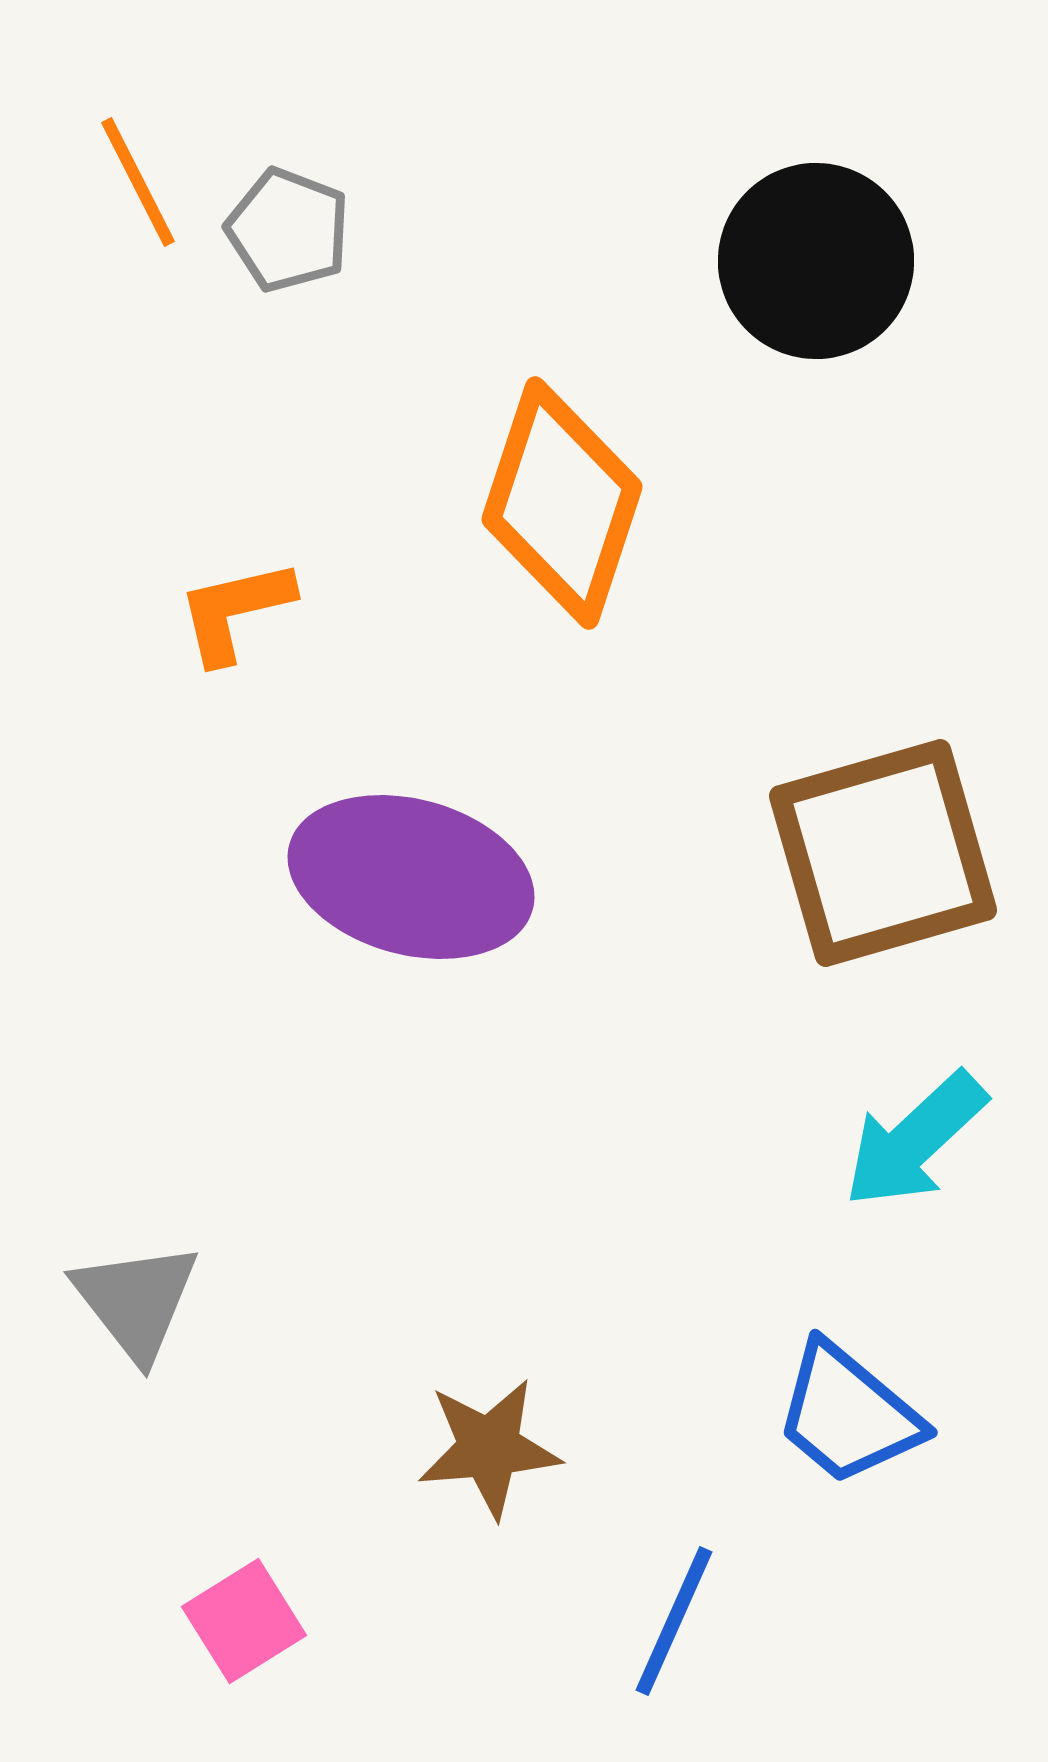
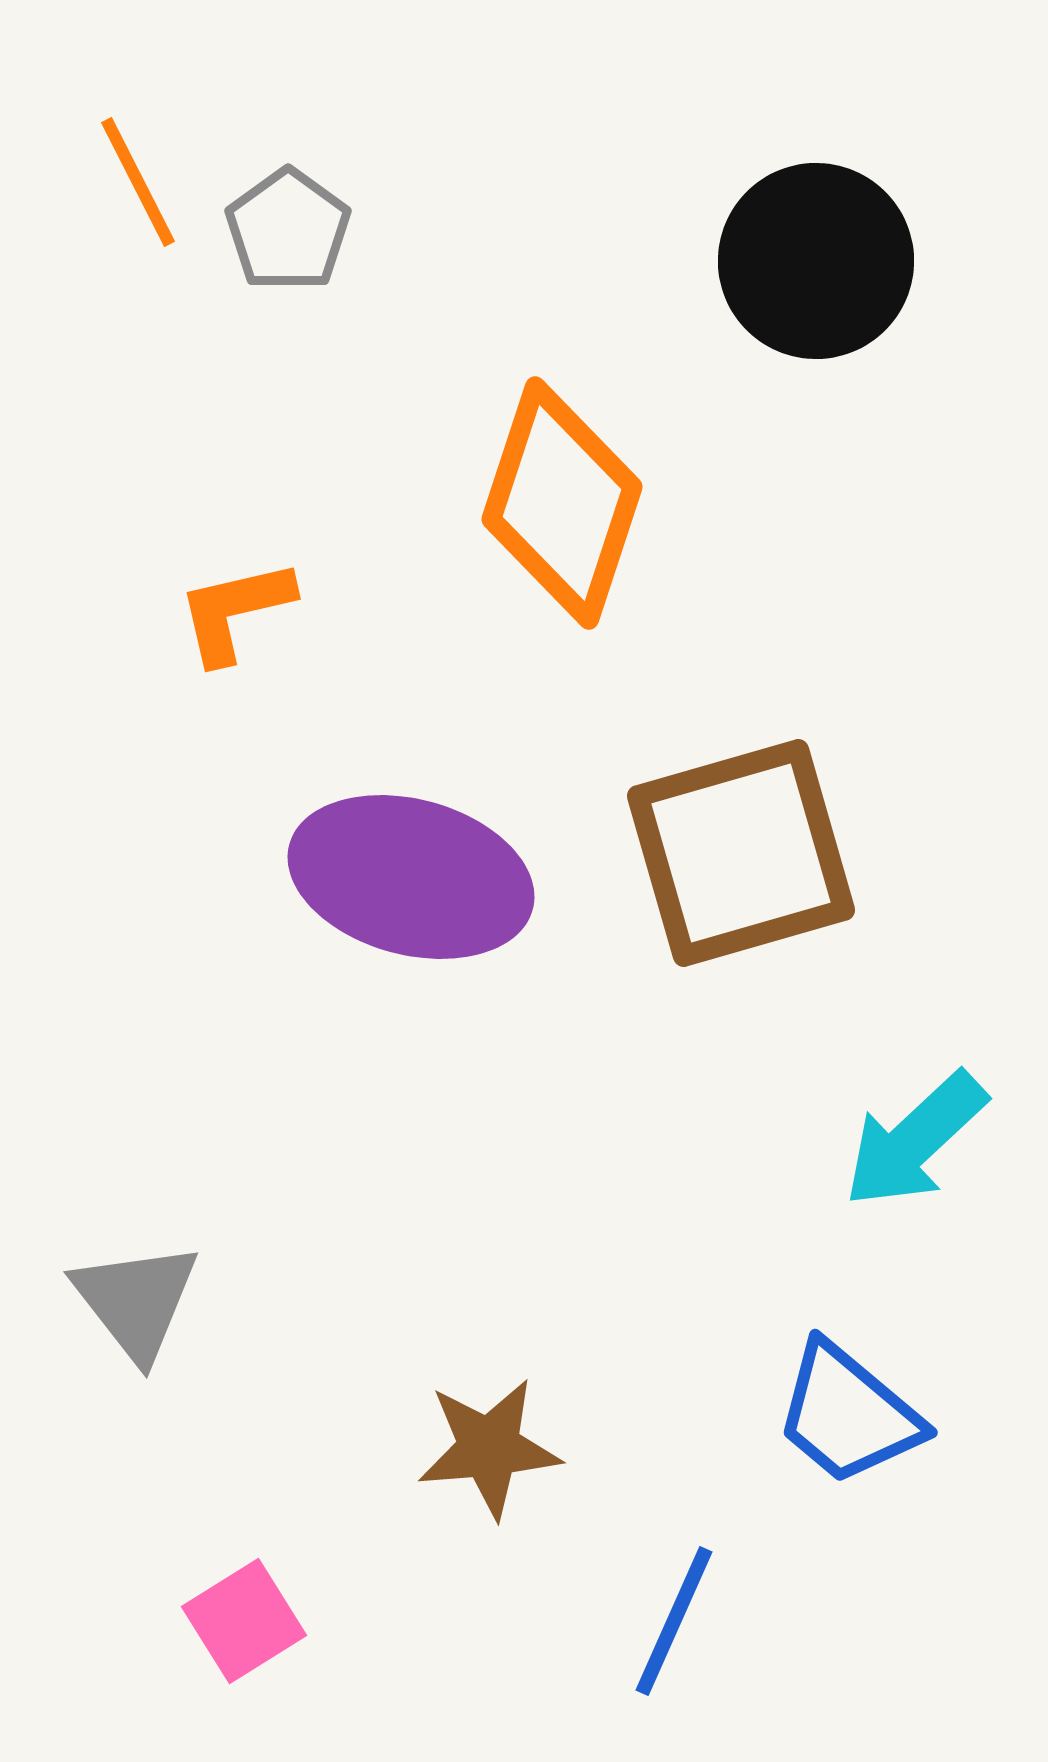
gray pentagon: rotated 15 degrees clockwise
brown square: moved 142 px left
